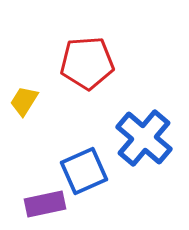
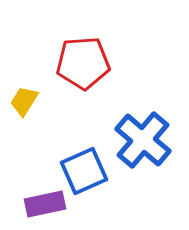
red pentagon: moved 4 px left
blue cross: moved 1 px left, 2 px down
